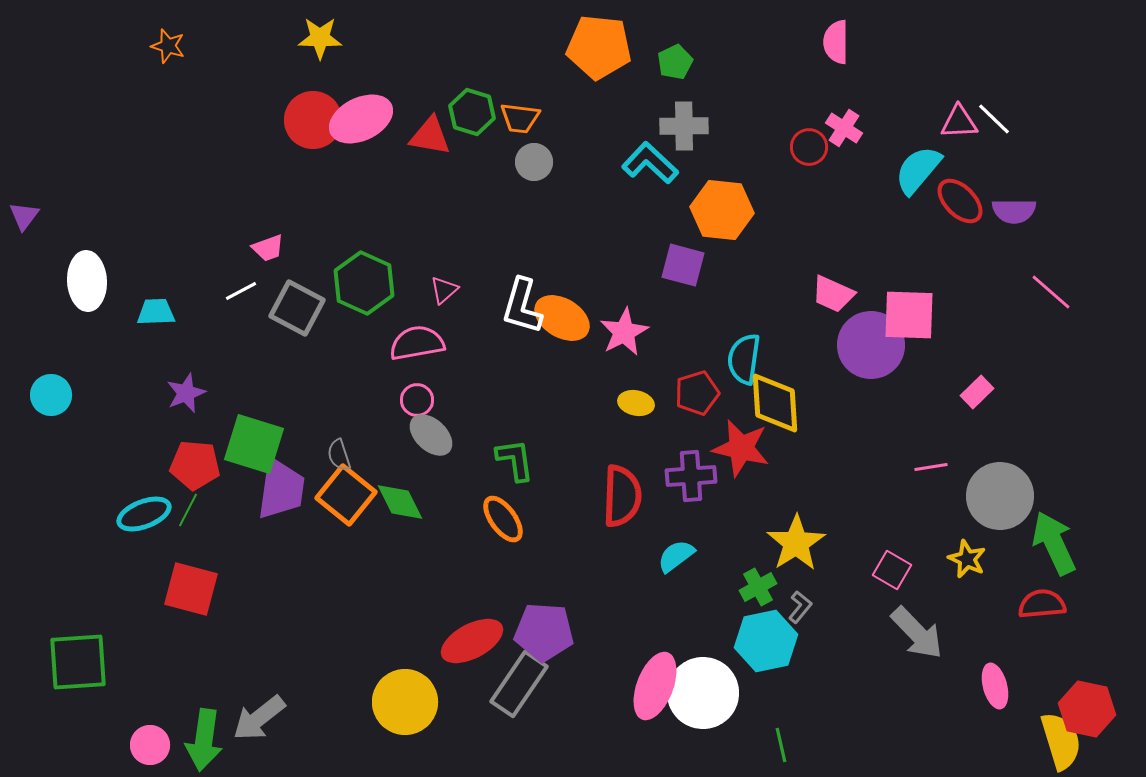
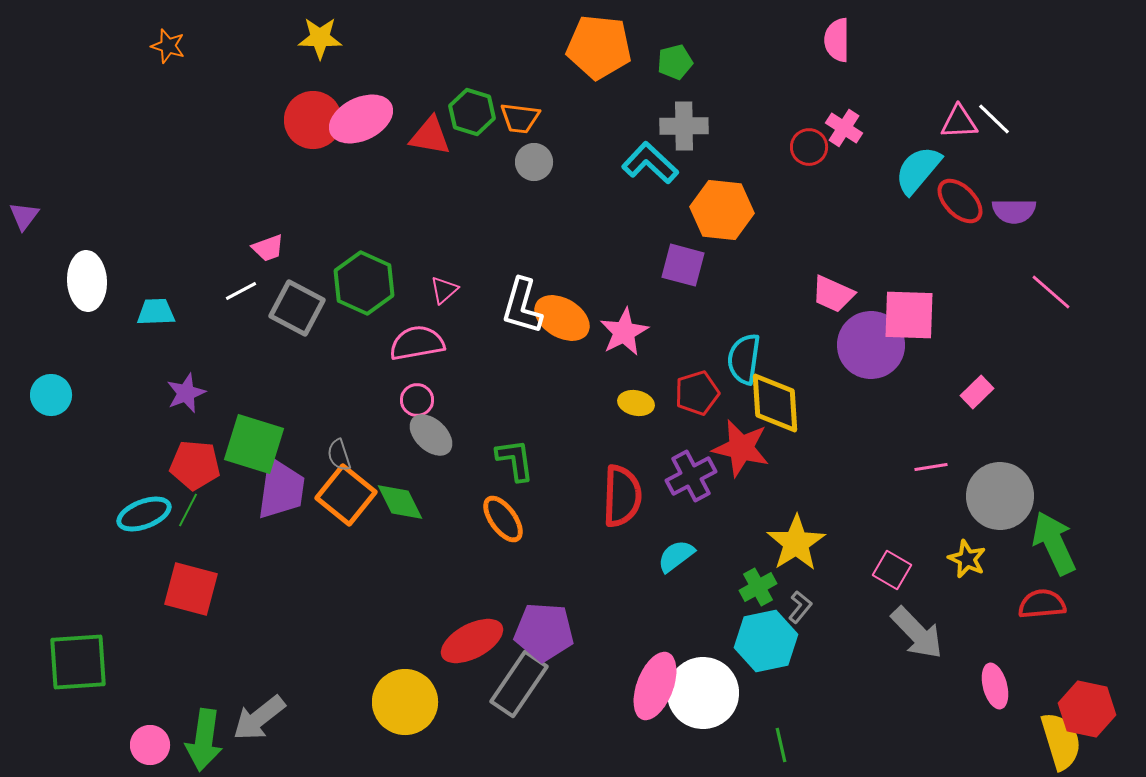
pink semicircle at (836, 42): moved 1 px right, 2 px up
green pentagon at (675, 62): rotated 12 degrees clockwise
purple cross at (691, 476): rotated 24 degrees counterclockwise
